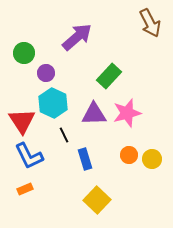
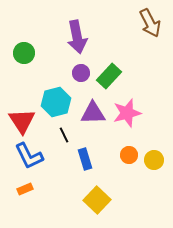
purple arrow: rotated 120 degrees clockwise
purple circle: moved 35 px right
cyan hexagon: moved 3 px right, 1 px up; rotated 20 degrees clockwise
purple triangle: moved 1 px left, 1 px up
yellow circle: moved 2 px right, 1 px down
